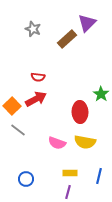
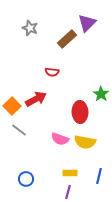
gray star: moved 3 px left, 1 px up
red semicircle: moved 14 px right, 5 px up
gray line: moved 1 px right
pink semicircle: moved 3 px right, 4 px up
